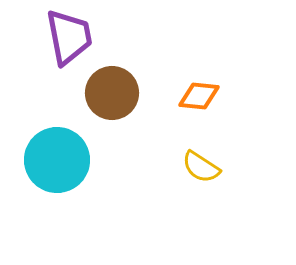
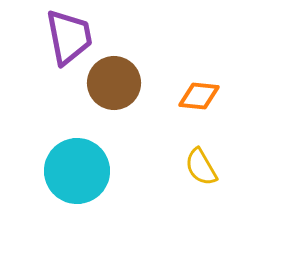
brown circle: moved 2 px right, 10 px up
cyan circle: moved 20 px right, 11 px down
yellow semicircle: rotated 27 degrees clockwise
